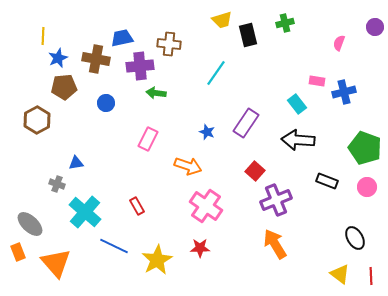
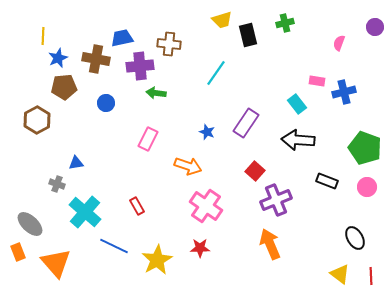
orange arrow at (275, 244): moved 5 px left; rotated 8 degrees clockwise
